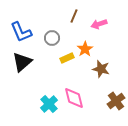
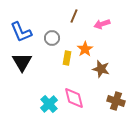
pink arrow: moved 3 px right
yellow rectangle: rotated 56 degrees counterclockwise
black triangle: rotated 20 degrees counterclockwise
brown cross: rotated 36 degrees counterclockwise
